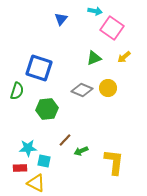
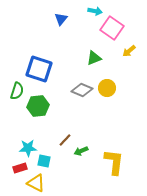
yellow arrow: moved 5 px right, 6 px up
blue square: moved 1 px down
yellow circle: moved 1 px left
green hexagon: moved 9 px left, 3 px up
red rectangle: rotated 16 degrees counterclockwise
